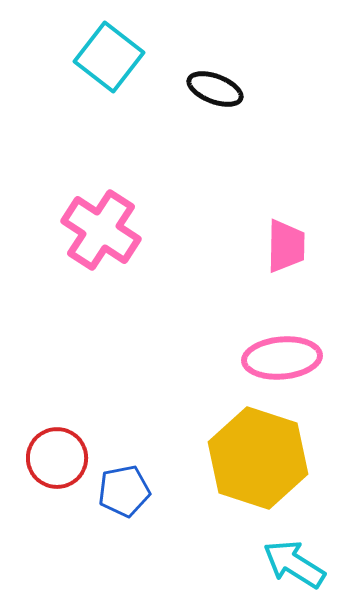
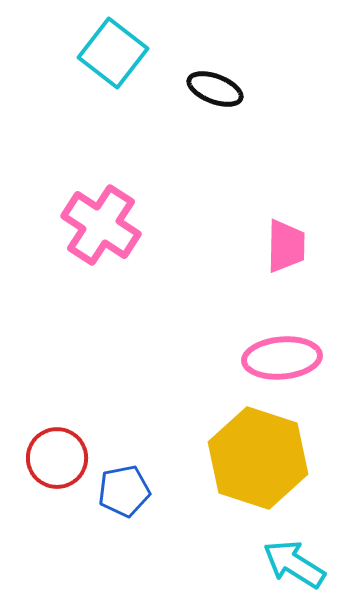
cyan square: moved 4 px right, 4 px up
pink cross: moved 5 px up
